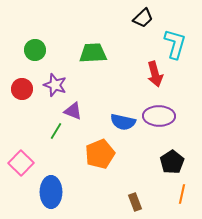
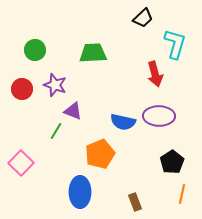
blue ellipse: moved 29 px right
